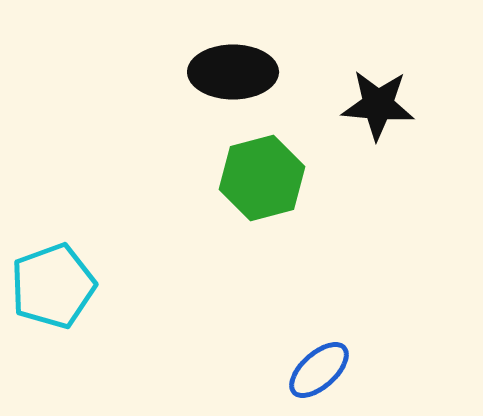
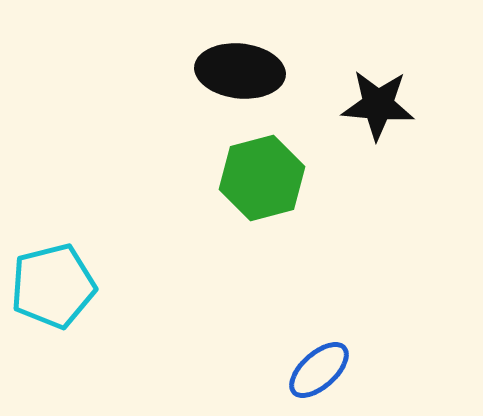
black ellipse: moved 7 px right, 1 px up; rotated 6 degrees clockwise
cyan pentagon: rotated 6 degrees clockwise
